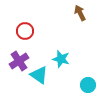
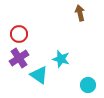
brown arrow: rotated 14 degrees clockwise
red circle: moved 6 px left, 3 px down
purple cross: moved 3 px up
